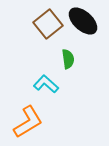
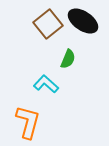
black ellipse: rotated 8 degrees counterclockwise
green semicircle: rotated 30 degrees clockwise
orange L-shape: rotated 44 degrees counterclockwise
